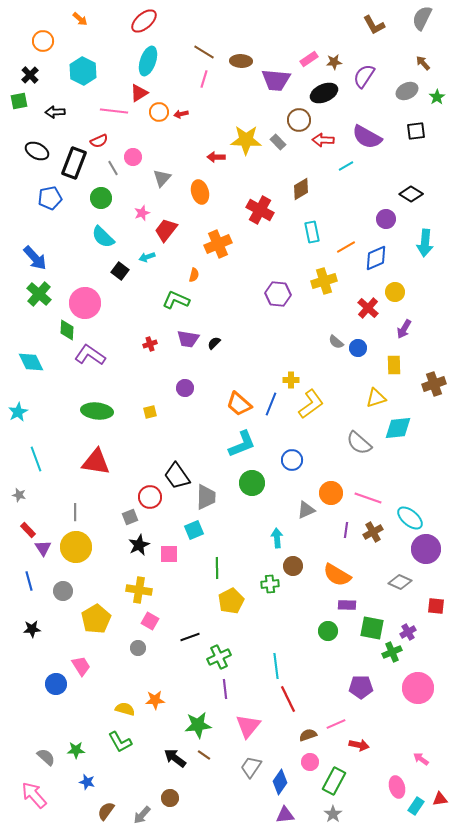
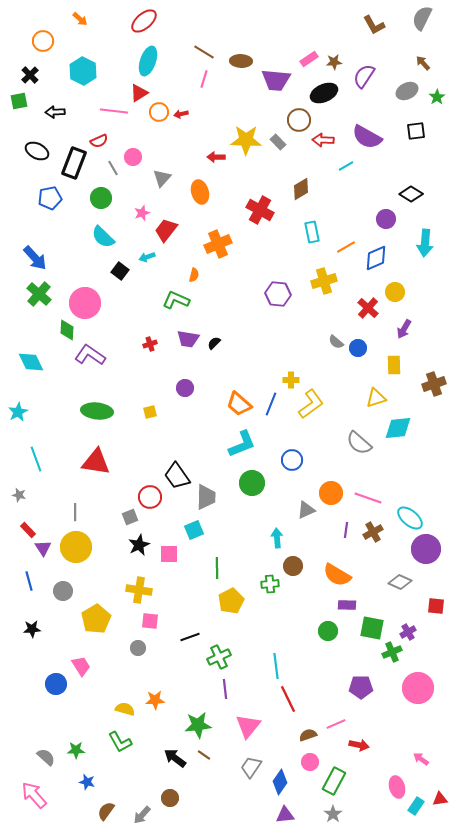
pink square at (150, 621): rotated 24 degrees counterclockwise
